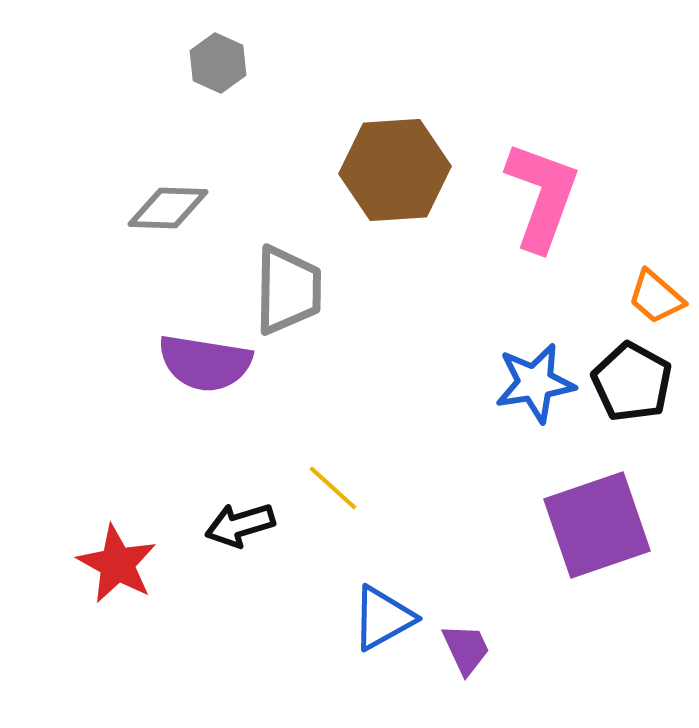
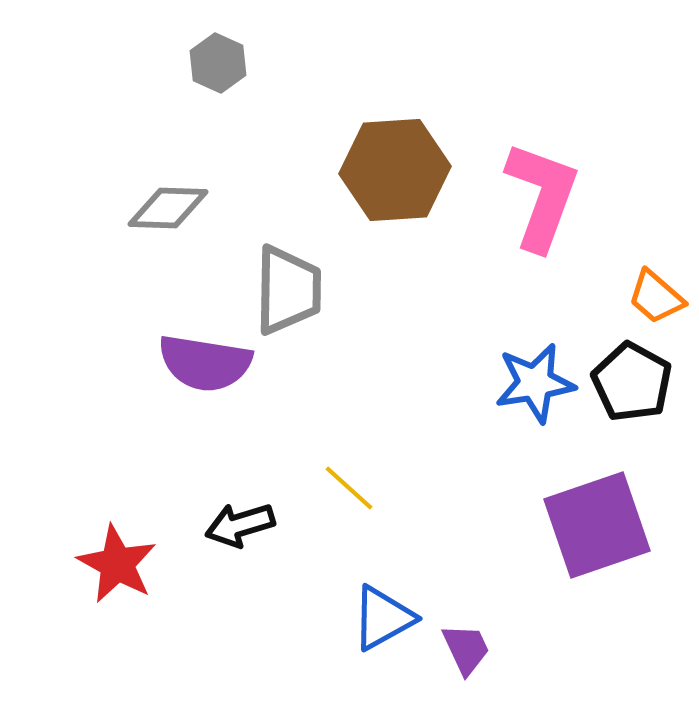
yellow line: moved 16 px right
